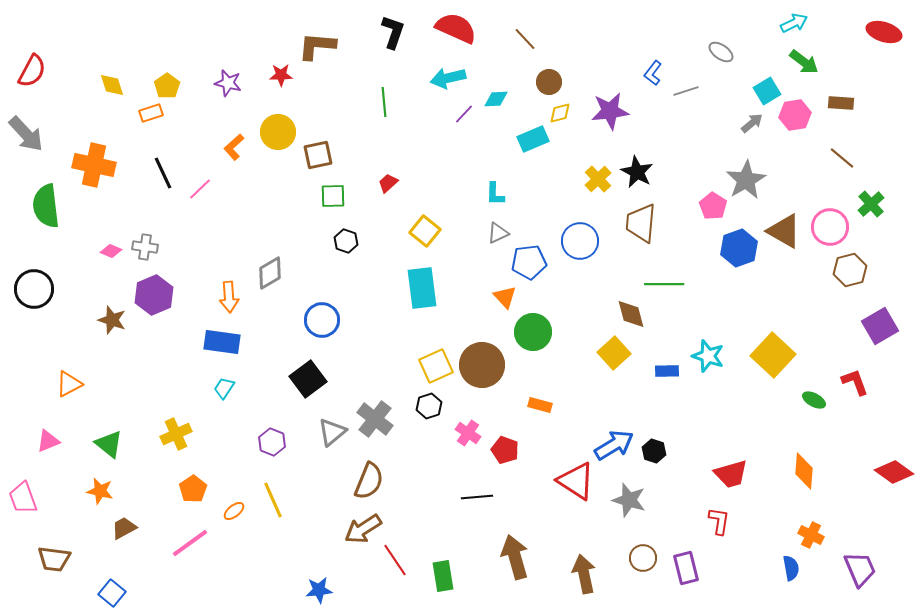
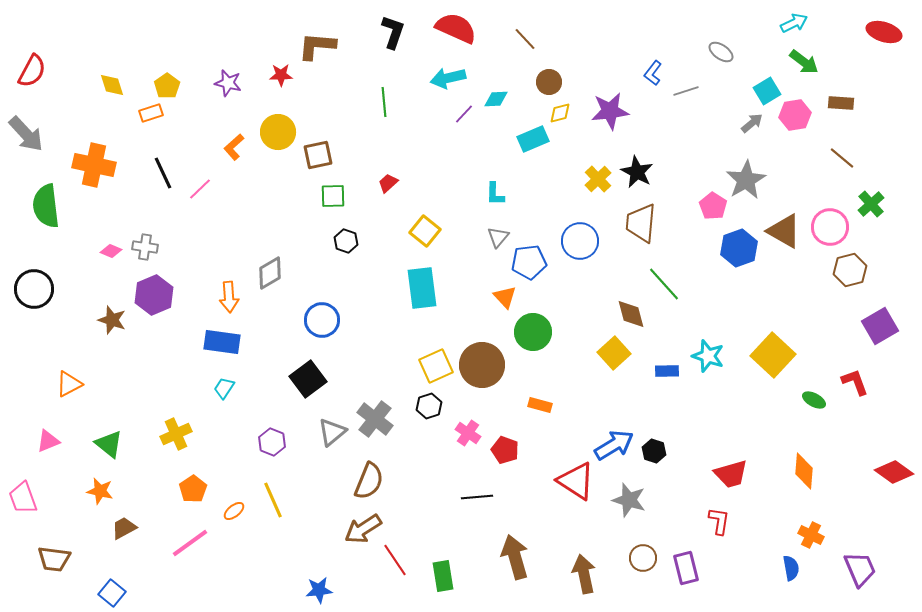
gray triangle at (498, 233): moved 4 px down; rotated 25 degrees counterclockwise
green line at (664, 284): rotated 48 degrees clockwise
